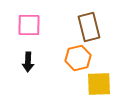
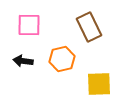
brown rectangle: rotated 12 degrees counterclockwise
orange hexagon: moved 16 px left, 1 px down
black arrow: moved 5 px left, 1 px up; rotated 96 degrees clockwise
